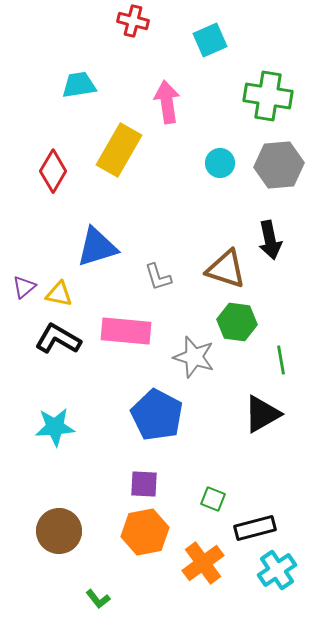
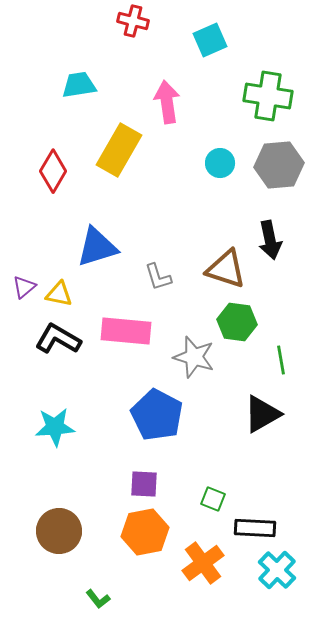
black rectangle: rotated 18 degrees clockwise
cyan cross: rotated 12 degrees counterclockwise
